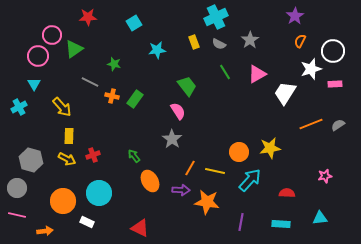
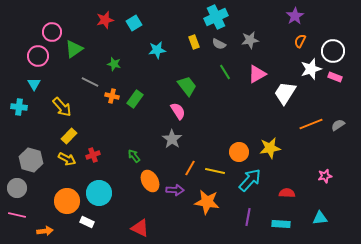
red star at (88, 17): moved 17 px right, 3 px down; rotated 12 degrees counterclockwise
pink circle at (52, 35): moved 3 px up
gray star at (250, 40): rotated 24 degrees clockwise
pink rectangle at (335, 84): moved 7 px up; rotated 24 degrees clockwise
cyan cross at (19, 107): rotated 35 degrees clockwise
yellow rectangle at (69, 136): rotated 42 degrees clockwise
purple arrow at (181, 190): moved 6 px left
orange circle at (63, 201): moved 4 px right
purple line at (241, 222): moved 7 px right, 5 px up
